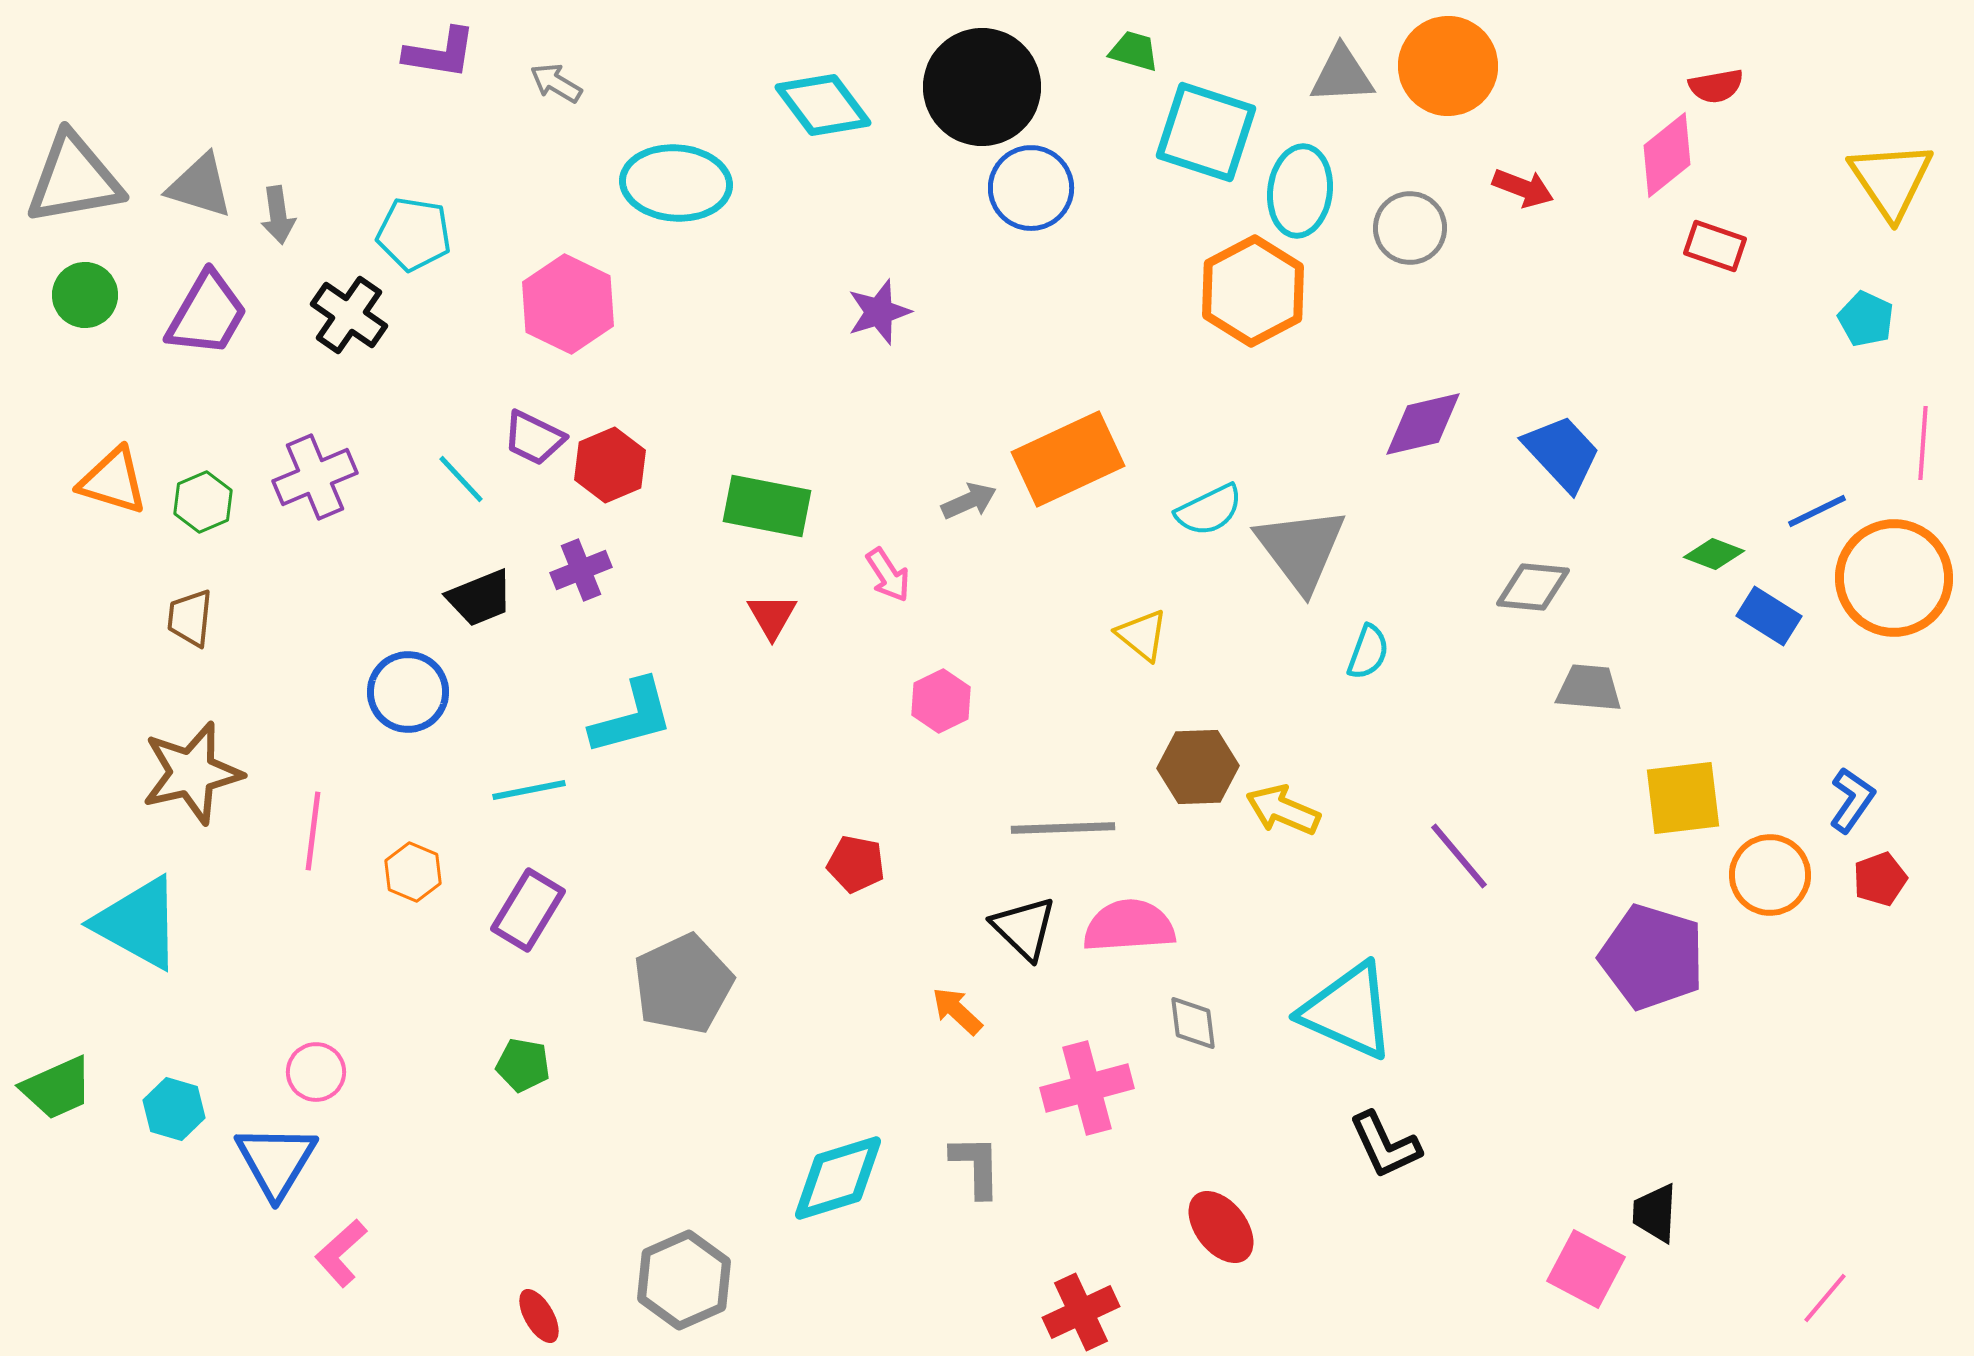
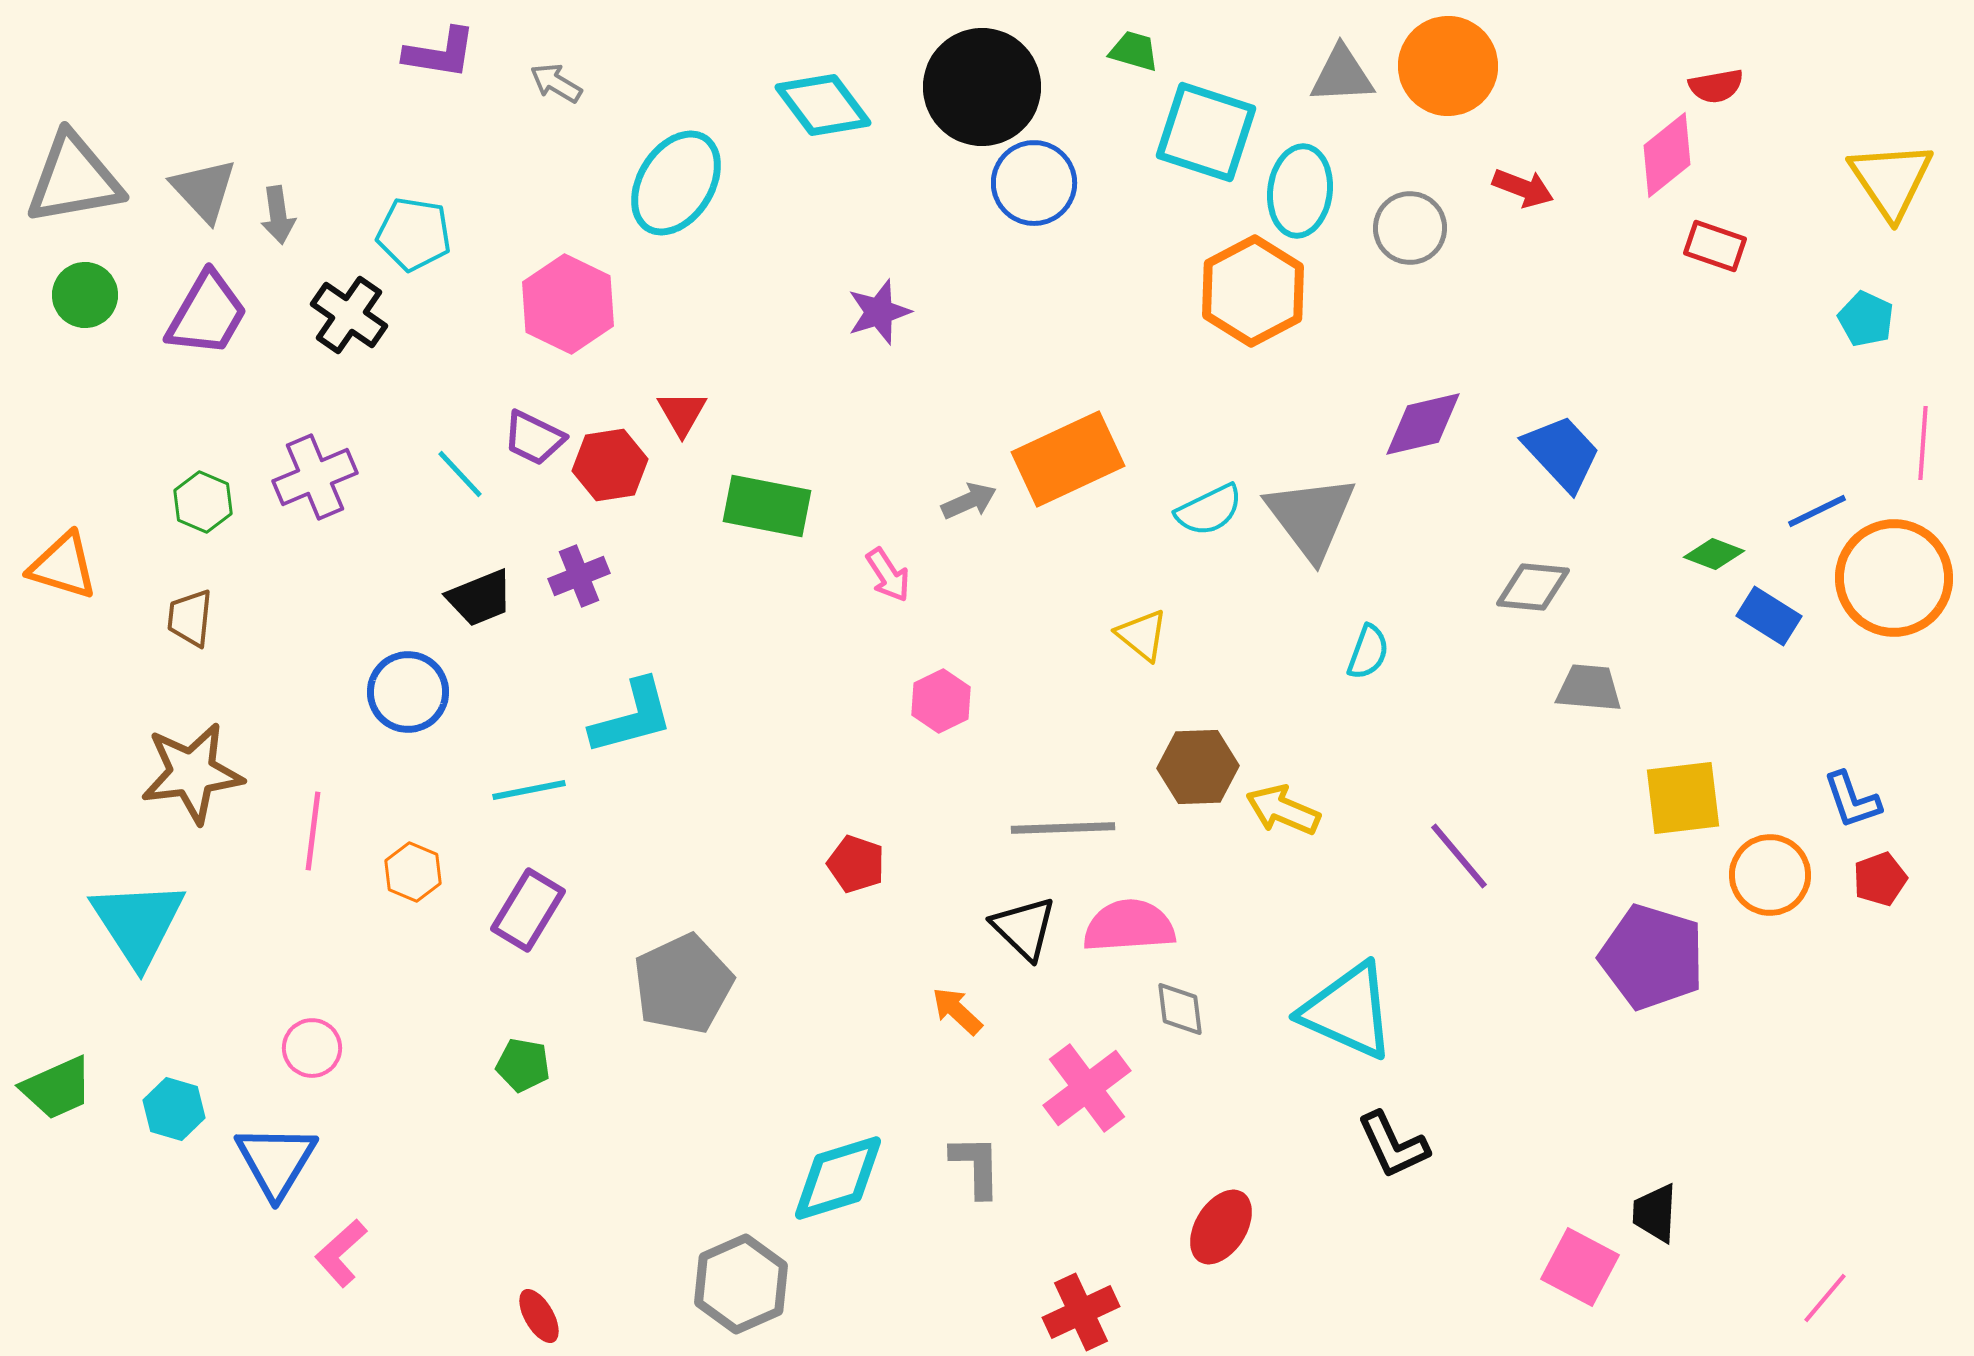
cyan ellipse at (676, 183): rotated 62 degrees counterclockwise
gray triangle at (200, 186): moved 4 px right, 4 px down; rotated 30 degrees clockwise
blue circle at (1031, 188): moved 3 px right, 5 px up
red hexagon at (610, 465): rotated 14 degrees clockwise
cyan line at (461, 479): moved 1 px left, 5 px up
orange triangle at (113, 481): moved 50 px left, 85 px down
green hexagon at (203, 502): rotated 14 degrees counterclockwise
gray triangle at (1301, 549): moved 10 px right, 32 px up
purple cross at (581, 570): moved 2 px left, 6 px down
red triangle at (772, 616): moved 90 px left, 203 px up
brown star at (192, 773): rotated 6 degrees clockwise
blue L-shape at (1852, 800): rotated 126 degrees clockwise
red pentagon at (856, 864): rotated 8 degrees clockwise
cyan triangle at (138, 923): rotated 28 degrees clockwise
gray diamond at (1193, 1023): moved 13 px left, 14 px up
pink circle at (316, 1072): moved 4 px left, 24 px up
pink cross at (1087, 1088): rotated 22 degrees counterclockwise
black L-shape at (1385, 1145): moved 8 px right
red ellipse at (1221, 1227): rotated 70 degrees clockwise
pink square at (1586, 1269): moved 6 px left, 2 px up
gray hexagon at (684, 1280): moved 57 px right, 4 px down
